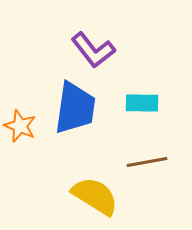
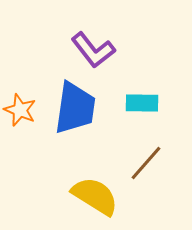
orange star: moved 16 px up
brown line: moved 1 px left, 1 px down; rotated 39 degrees counterclockwise
